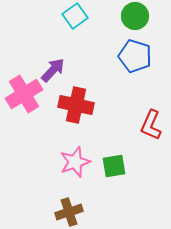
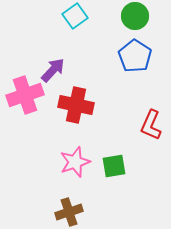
blue pentagon: rotated 16 degrees clockwise
pink cross: moved 1 px right, 1 px down; rotated 12 degrees clockwise
